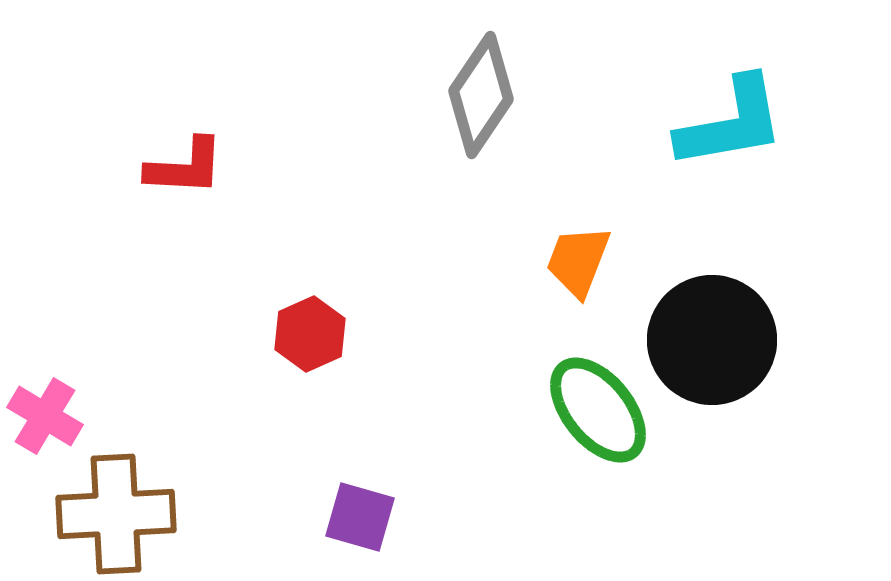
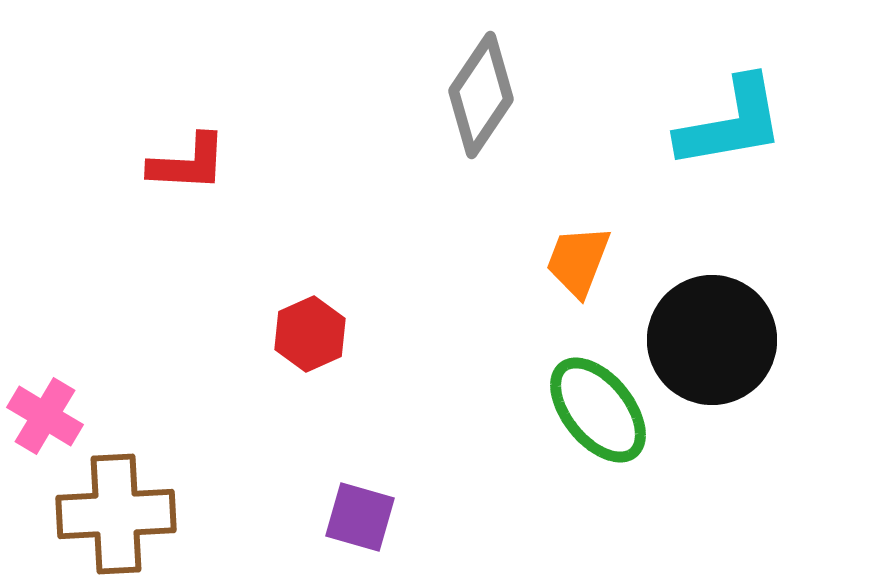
red L-shape: moved 3 px right, 4 px up
